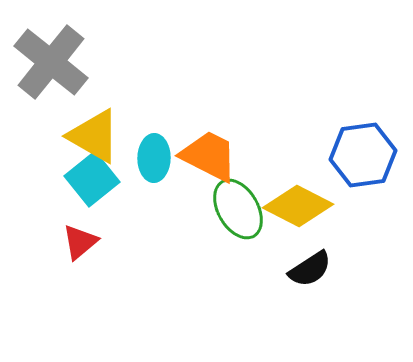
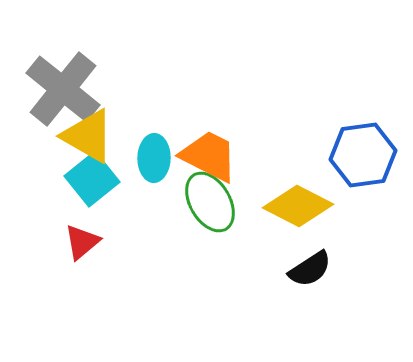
gray cross: moved 12 px right, 27 px down
yellow triangle: moved 6 px left
green ellipse: moved 28 px left, 7 px up
red triangle: moved 2 px right
